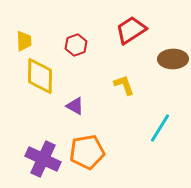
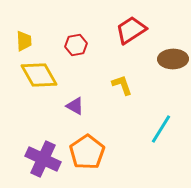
red hexagon: rotated 10 degrees clockwise
yellow diamond: moved 1 px left, 1 px up; rotated 30 degrees counterclockwise
yellow L-shape: moved 2 px left
cyan line: moved 1 px right, 1 px down
orange pentagon: rotated 24 degrees counterclockwise
